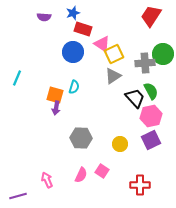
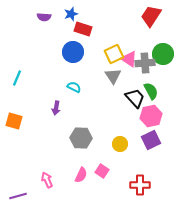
blue star: moved 2 px left, 1 px down
pink triangle: moved 27 px right, 15 px down
gray triangle: rotated 30 degrees counterclockwise
cyan semicircle: rotated 80 degrees counterclockwise
orange square: moved 41 px left, 26 px down
